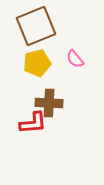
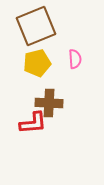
pink semicircle: rotated 144 degrees counterclockwise
